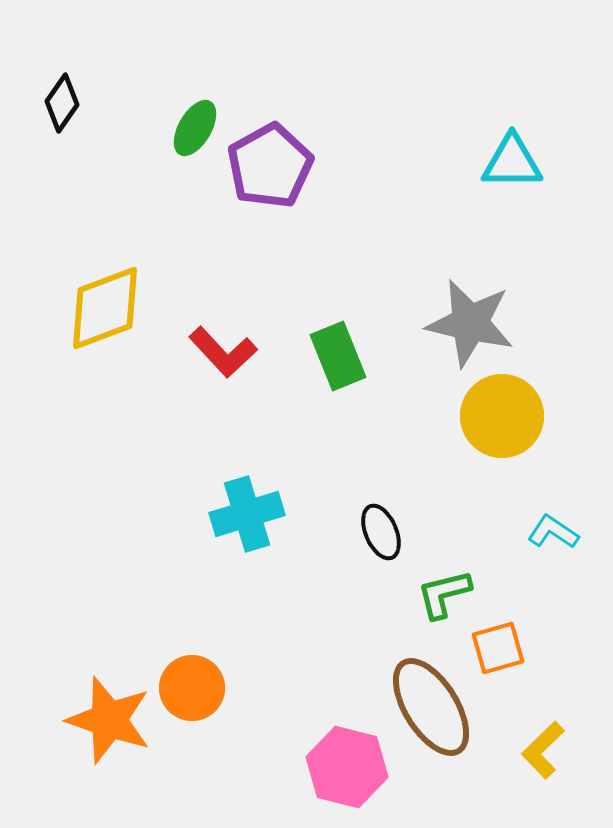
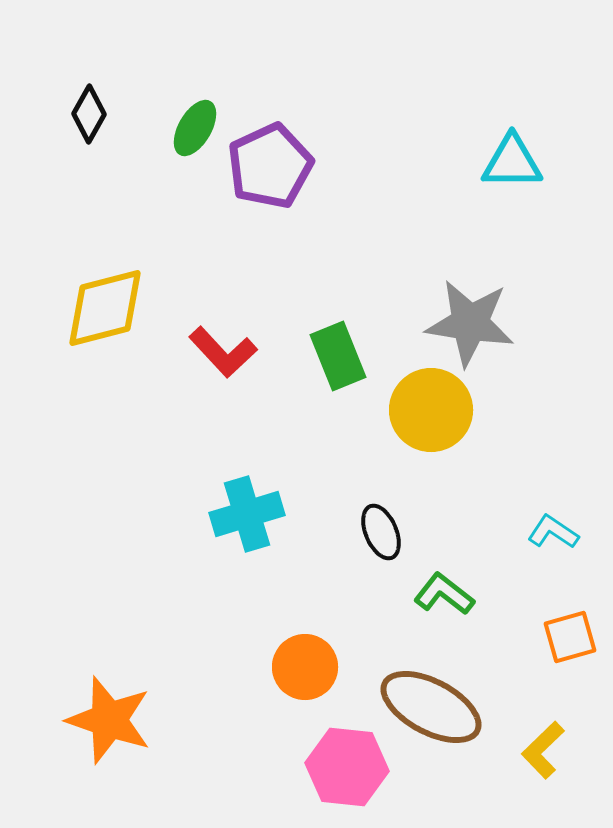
black diamond: moved 27 px right, 11 px down; rotated 6 degrees counterclockwise
purple pentagon: rotated 4 degrees clockwise
yellow diamond: rotated 6 degrees clockwise
gray star: rotated 4 degrees counterclockwise
yellow circle: moved 71 px left, 6 px up
green L-shape: rotated 52 degrees clockwise
orange square: moved 72 px right, 11 px up
orange circle: moved 113 px right, 21 px up
brown ellipse: rotated 30 degrees counterclockwise
pink hexagon: rotated 8 degrees counterclockwise
